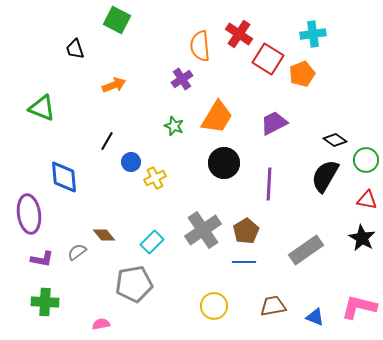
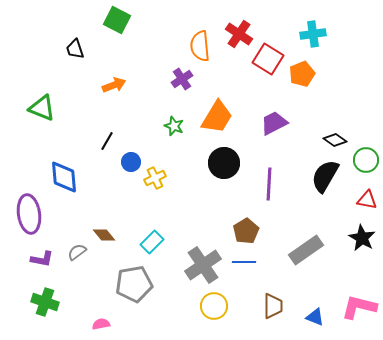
gray cross: moved 35 px down
green cross: rotated 16 degrees clockwise
brown trapezoid: rotated 100 degrees clockwise
